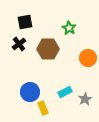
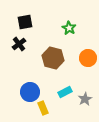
brown hexagon: moved 5 px right, 9 px down; rotated 15 degrees clockwise
